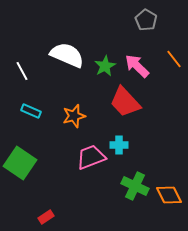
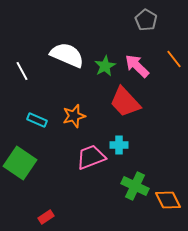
cyan rectangle: moved 6 px right, 9 px down
orange diamond: moved 1 px left, 5 px down
